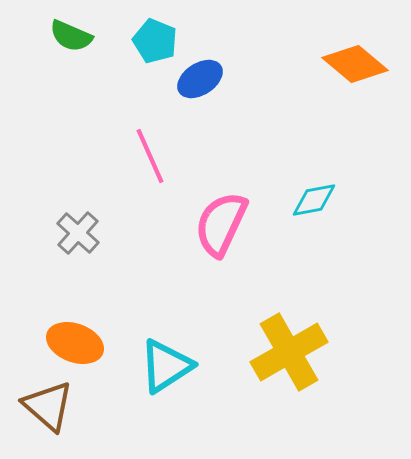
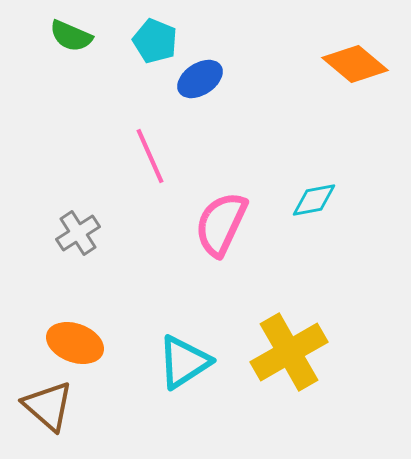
gray cross: rotated 15 degrees clockwise
cyan triangle: moved 18 px right, 4 px up
